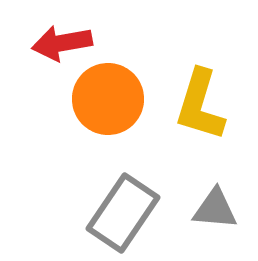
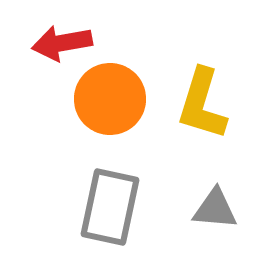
orange circle: moved 2 px right
yellow L-shape: moved 2 px right, 1 px up
gray rectangle: moved 13 px left, 6 px up; rotated 22 degrees counterclockwise
